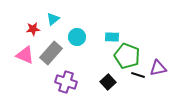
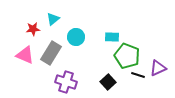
cyan circle: moved 1 px left
gray rectangle: rotated 10 degrees counterclockwise
purple triangle: rotated 12 degrees counterclockwise
